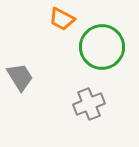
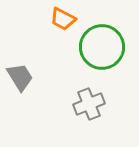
orange trapezoid: moved 1 px right
